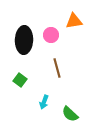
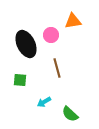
orange triangle: moved 1 px left
black ellipse: moved 2 px right, 4 px down; rotated 28 degrees counterclockwise
green square: rotated 32 degrees counterclockwise
cyan arrow: rotated 40 degrees clockwise
